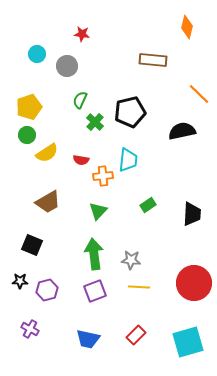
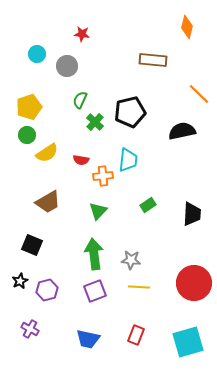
black star: rotated 28 degrees counterclockwise
red rectangle: rotated 24 degrees counterclockwise
